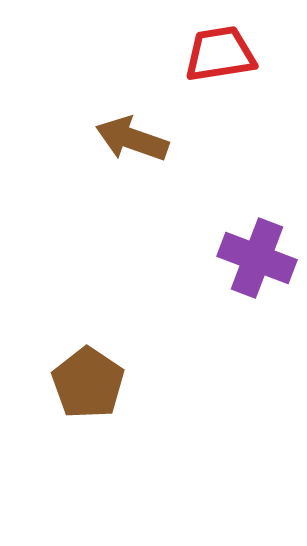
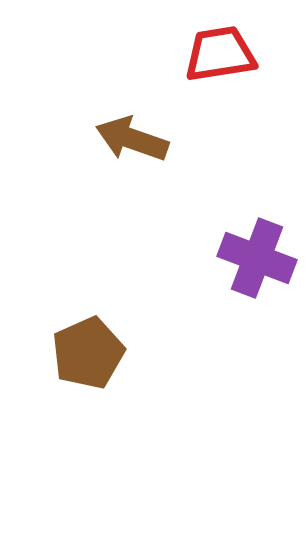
brown pentagon: moved 30 px up; rotated 14 degrees clockwise
